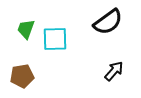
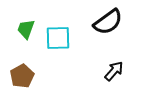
cyan square: moved 3 px right, 1 px up
brown pentagon: rotated 20 degrees counterclockwise
